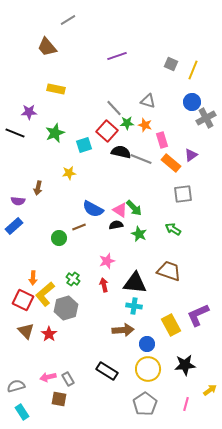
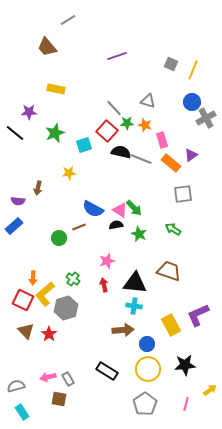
black line at (15, 133): rotated 18 degrees clockwise
